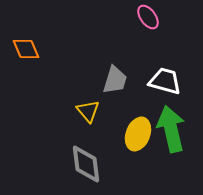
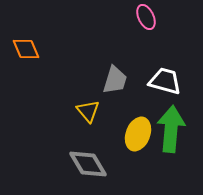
pink ellipse: moved 2 px left; rotated 10 degrees clockwise
green arrow: rotated 18 degrees clockwise
gray diamond: moved 2 px right; rotated 24 degrees counterclockwise
